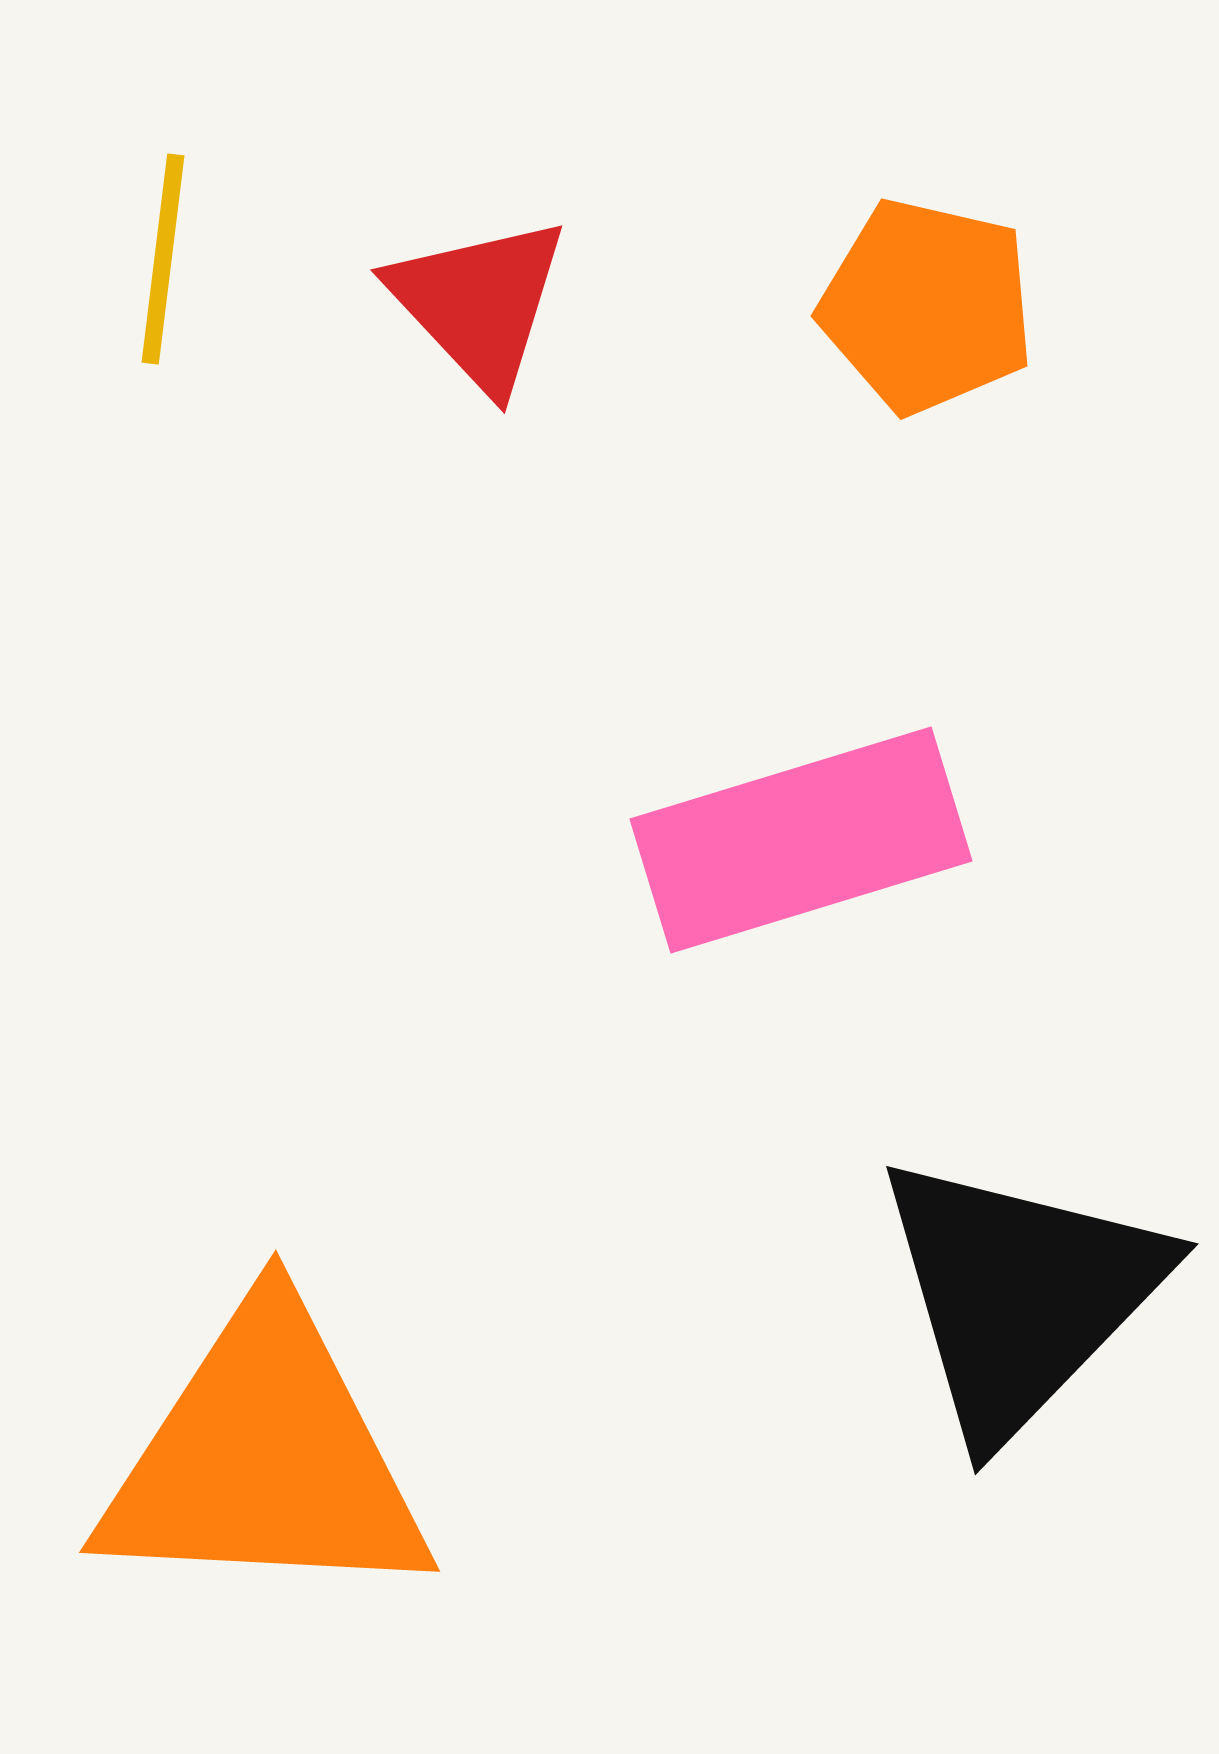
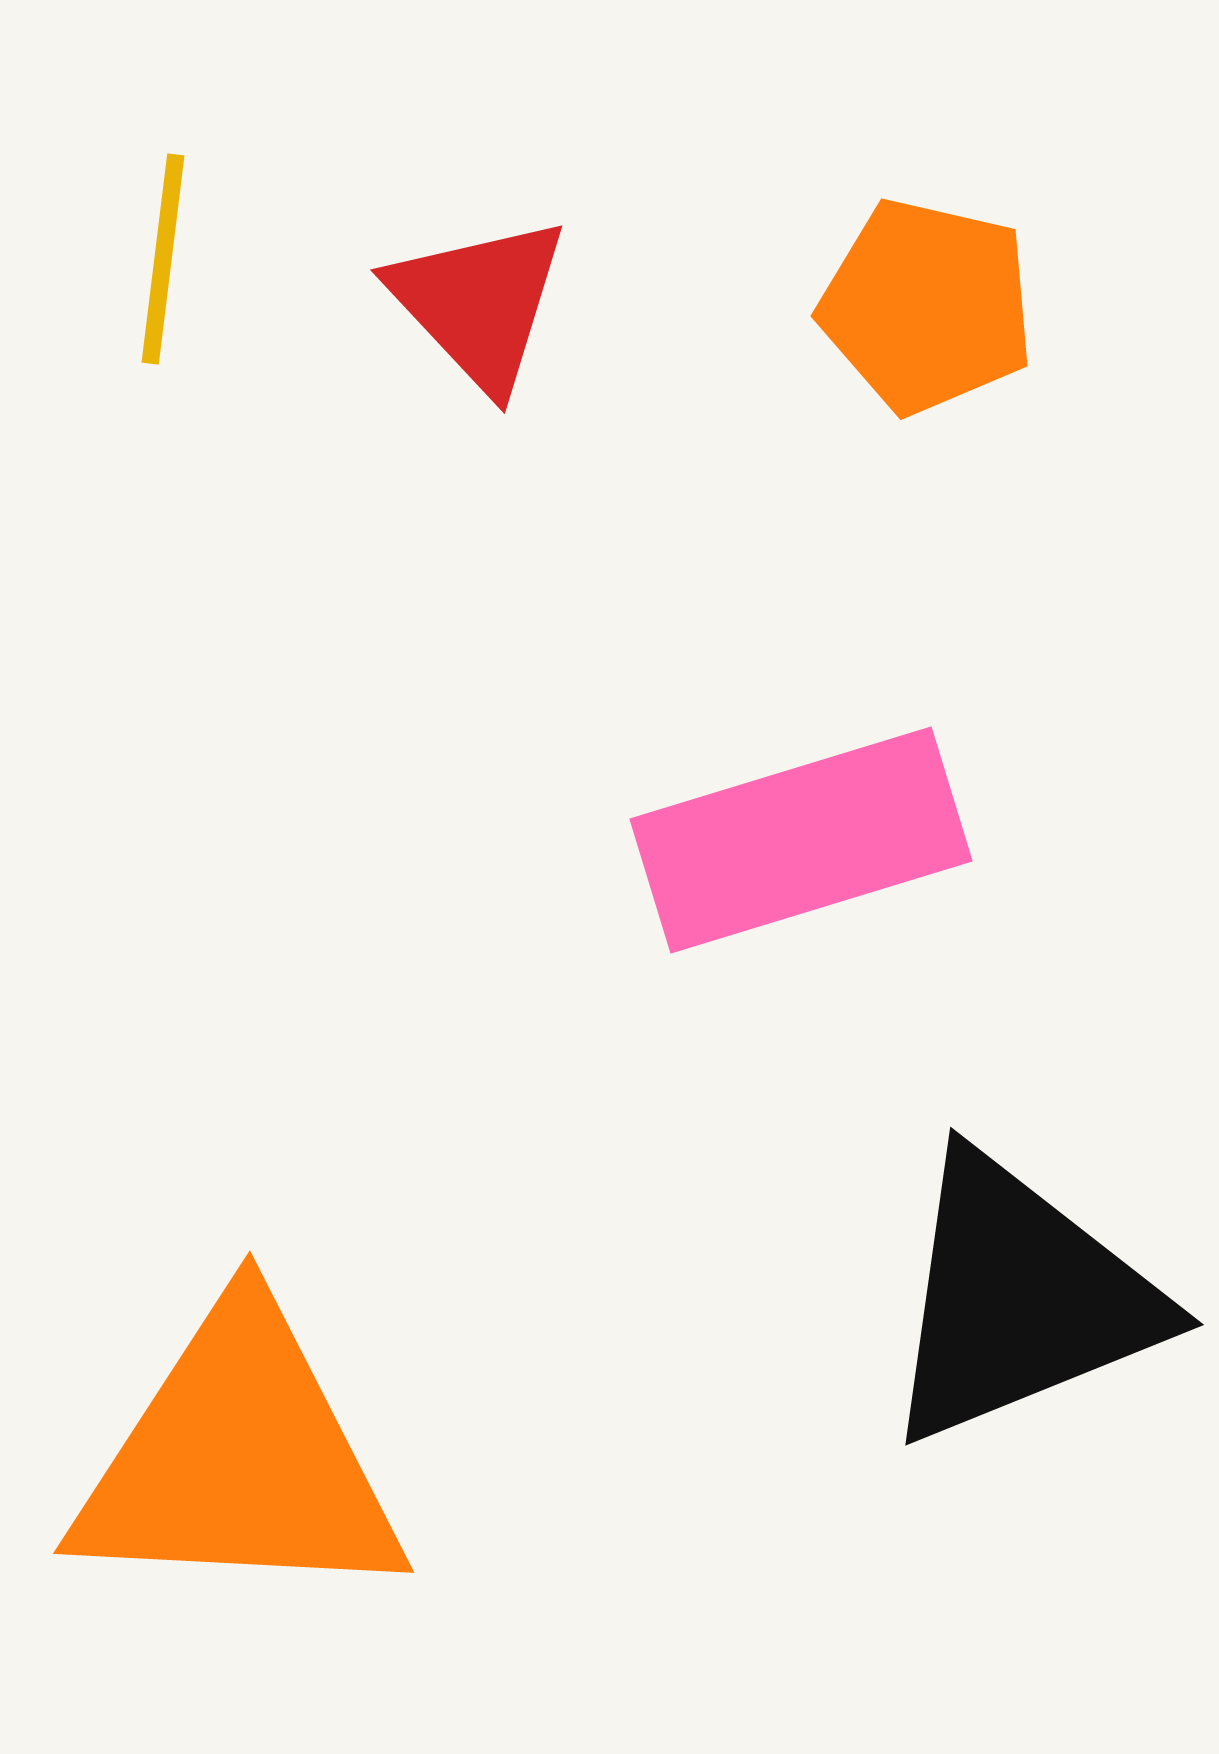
black triangle: moved 4 px down; rotated 24 degrees clockwise
orange triangle: moved 26 px left, 1 px down
